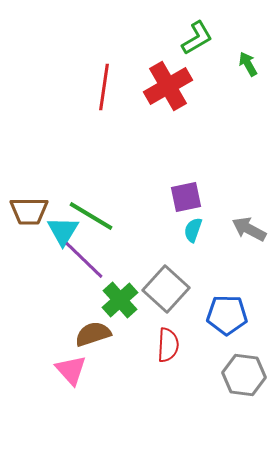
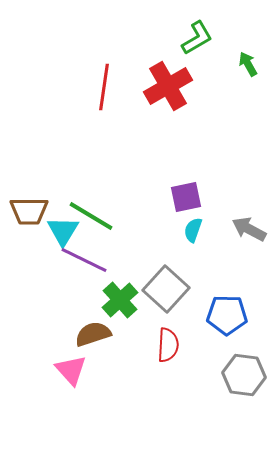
purple line: rotated 18 degrees counterclockwise
